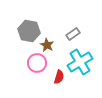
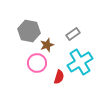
brown star: rotated 24 degrees clockwise
